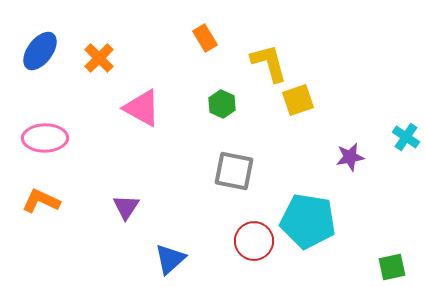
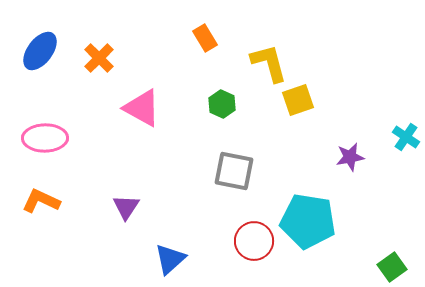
green square: rotated 24 degrees counterclockwise
